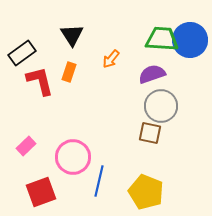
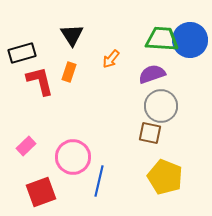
black rectangle: rotated 20 degrees clockwise
yellow pentagon: moved 19 px right, 15 px up
